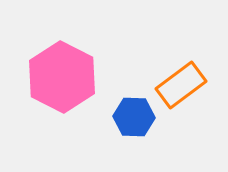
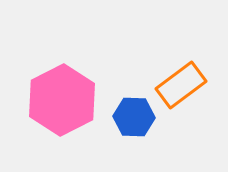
pink hexagon: moved 23 px down; rotated 6 degrees clockwise
